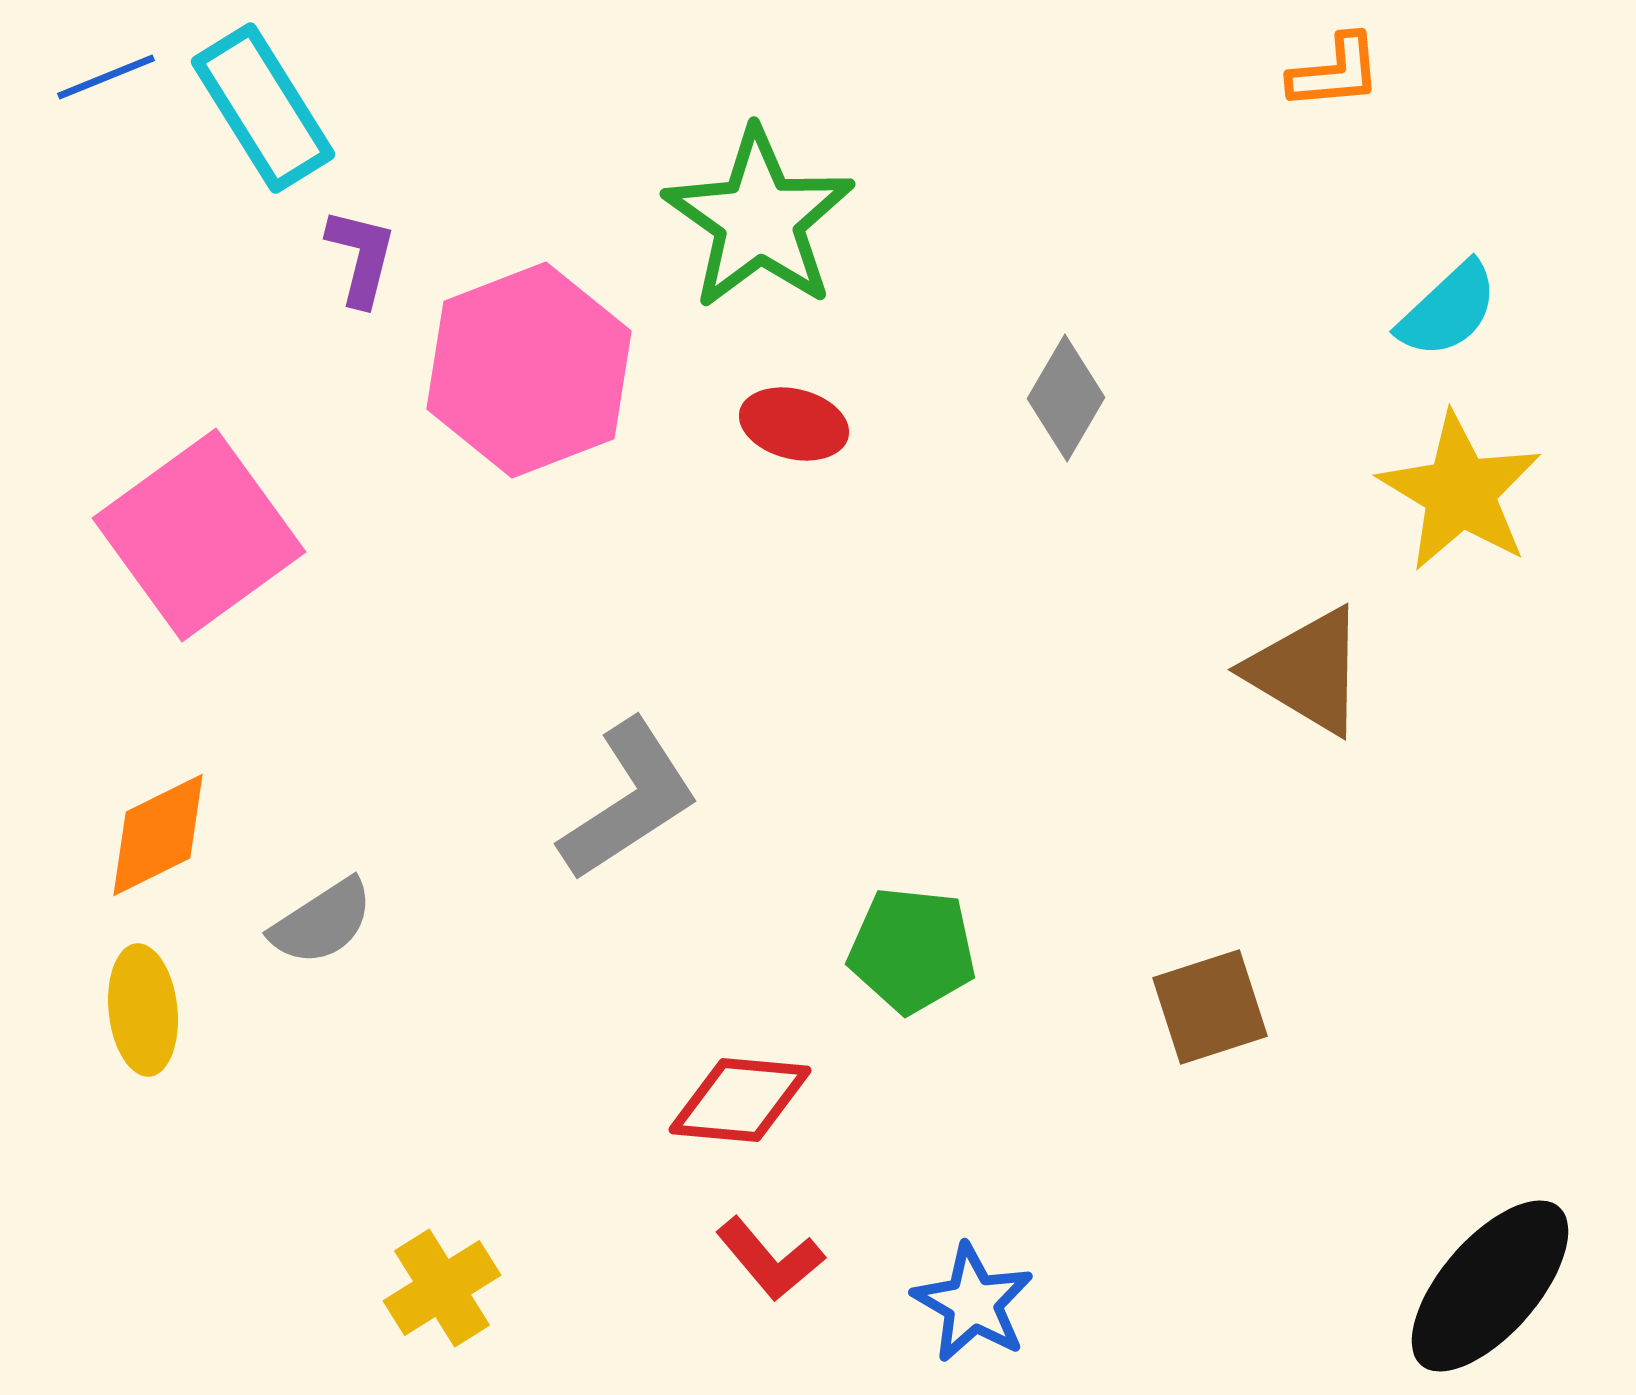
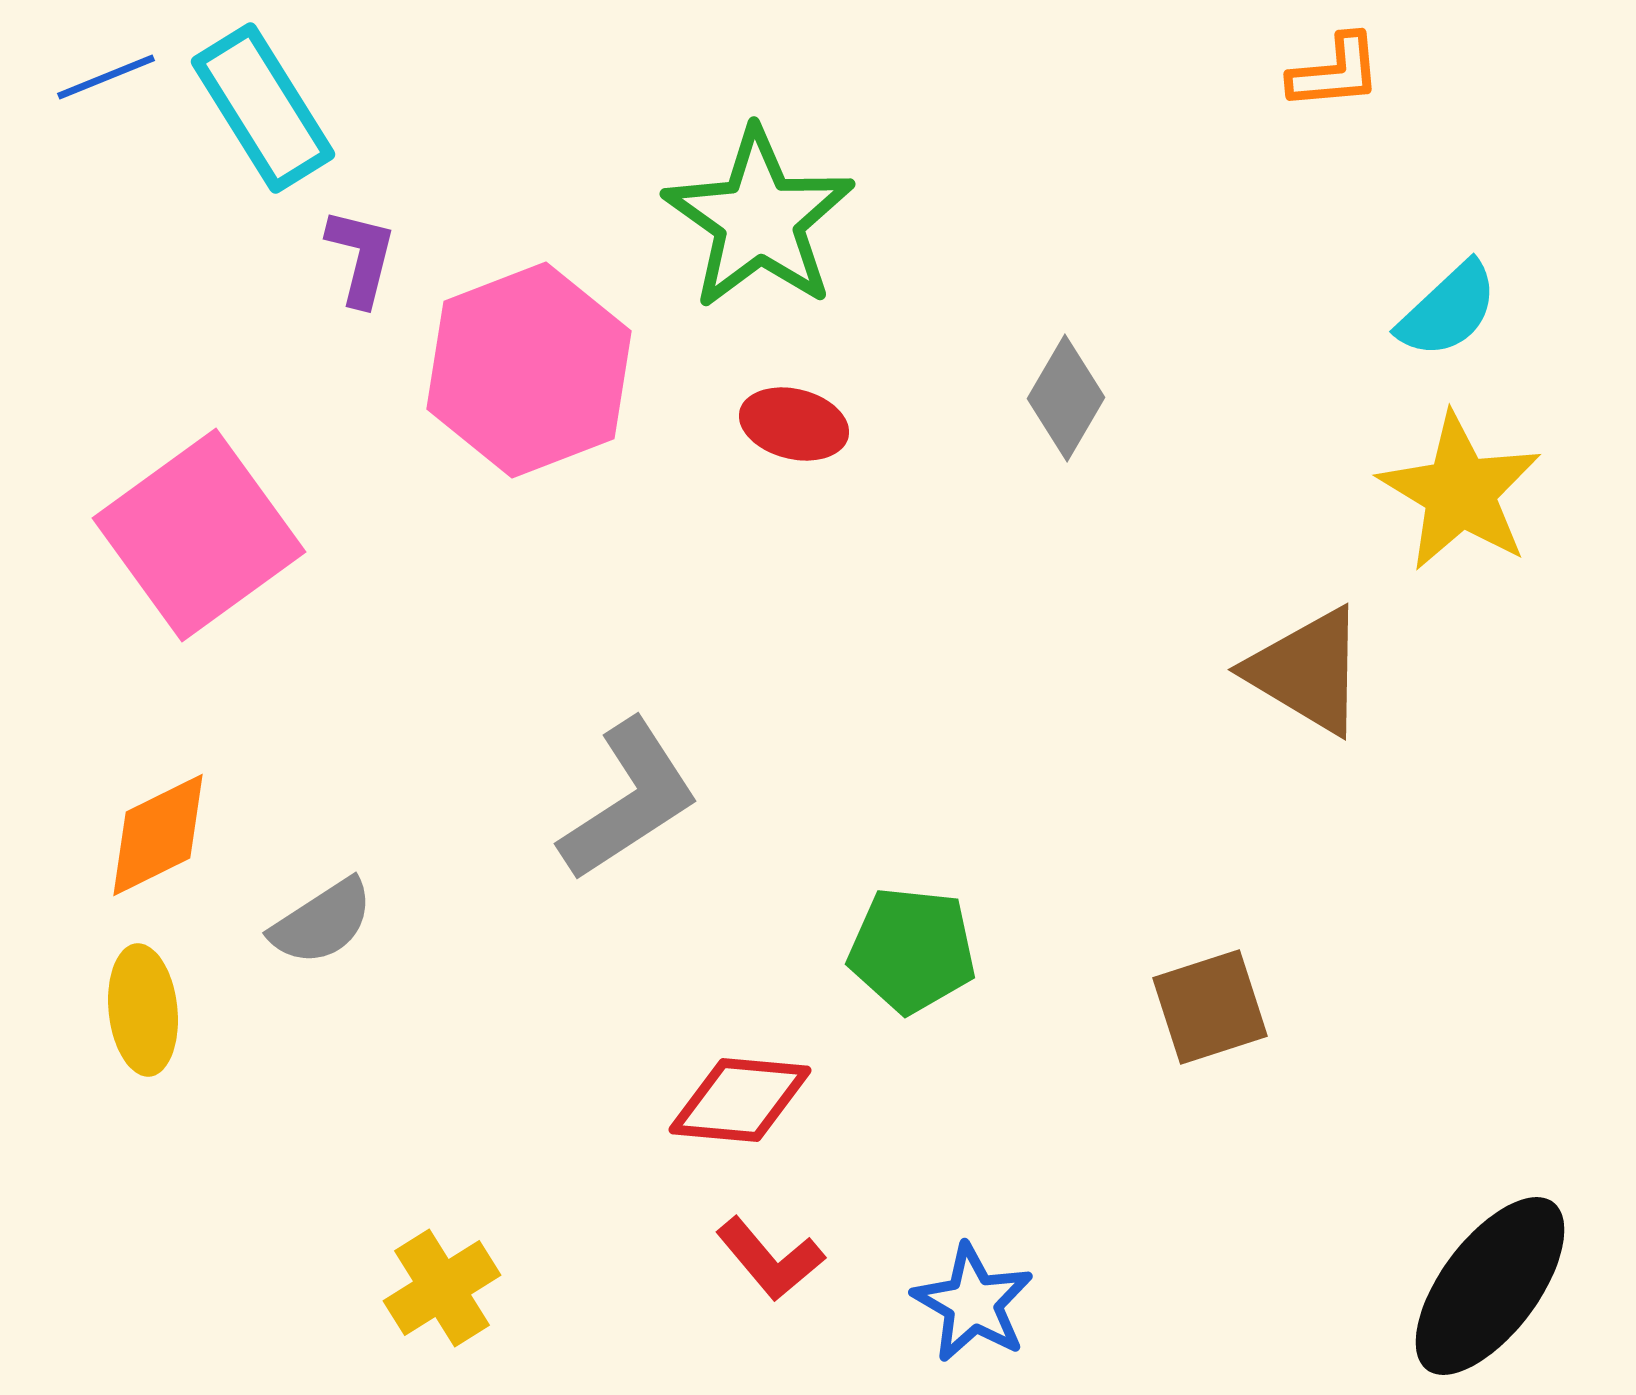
black ellipse: rotated 4 degrees counterclockwise
